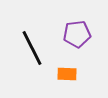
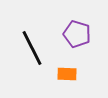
purple pentagon: rotated 24 degrees clockwise
